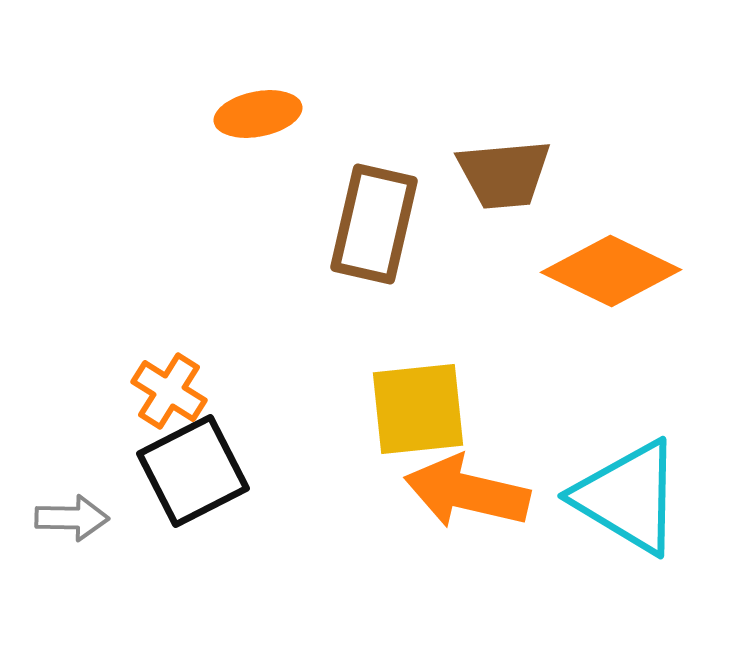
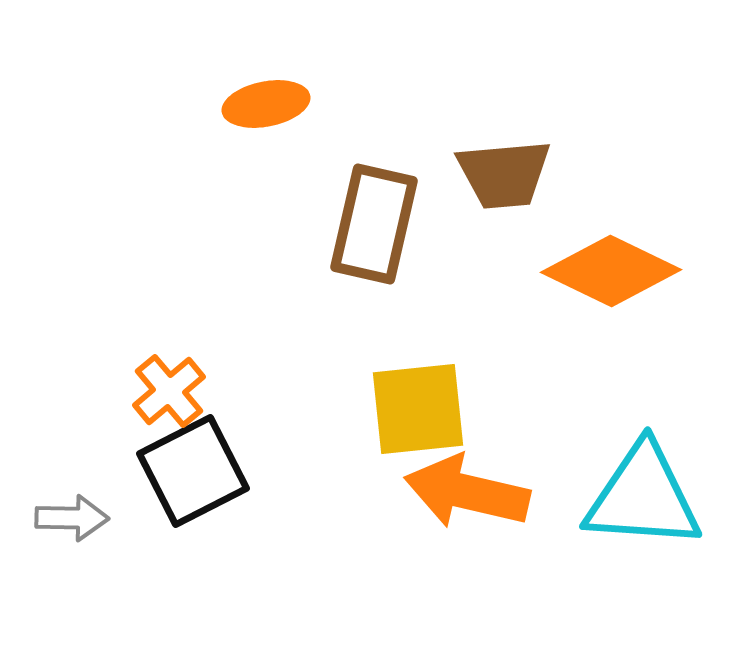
orange ellipse: moved 8 px right, 10 px up
orange cross: rotated 18 degrees clockwise
cyan triangle: moved 15 px right; rotated 27 degrees counterclockwise
